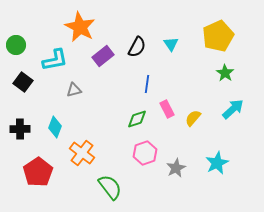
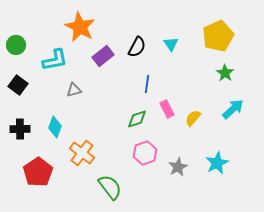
black square: moved 5 px left, 3 px down
gray star: moved 2 px right, 1 px up
